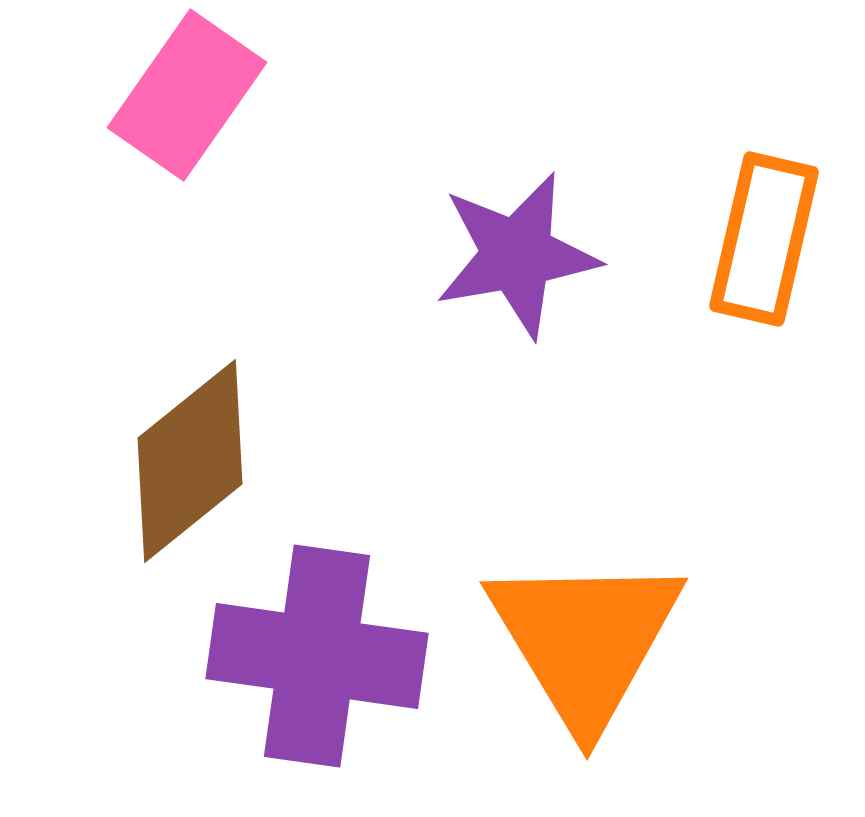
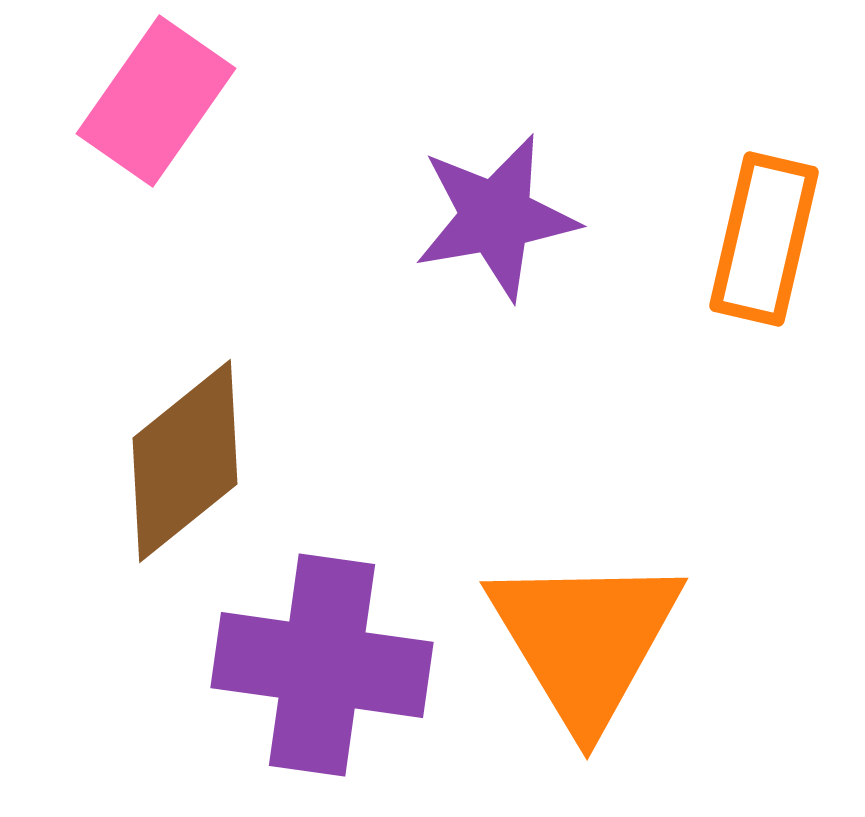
pink rectangle: moved 31 px left, 6 px down
purple star: moved 21 px left, 38 px up
brown diamond: moved 5 px left
purple cross: moved 5 px right, 9 px down
